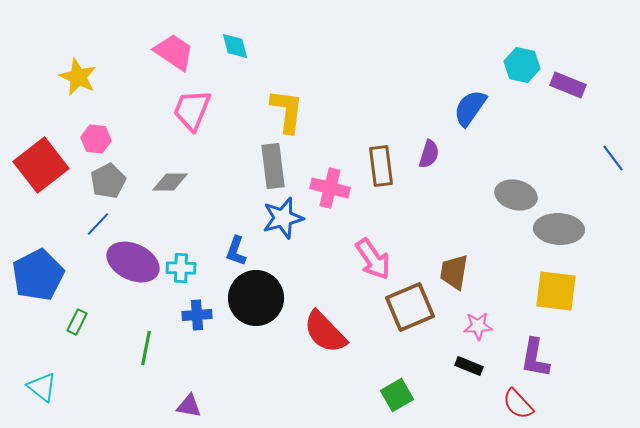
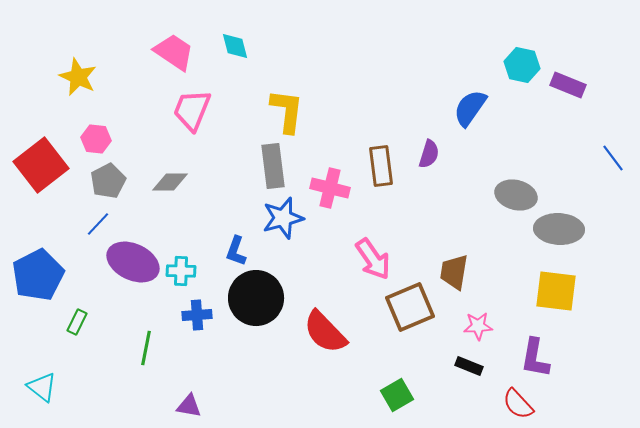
cyan cross at (181, 268): moved 3 px down
